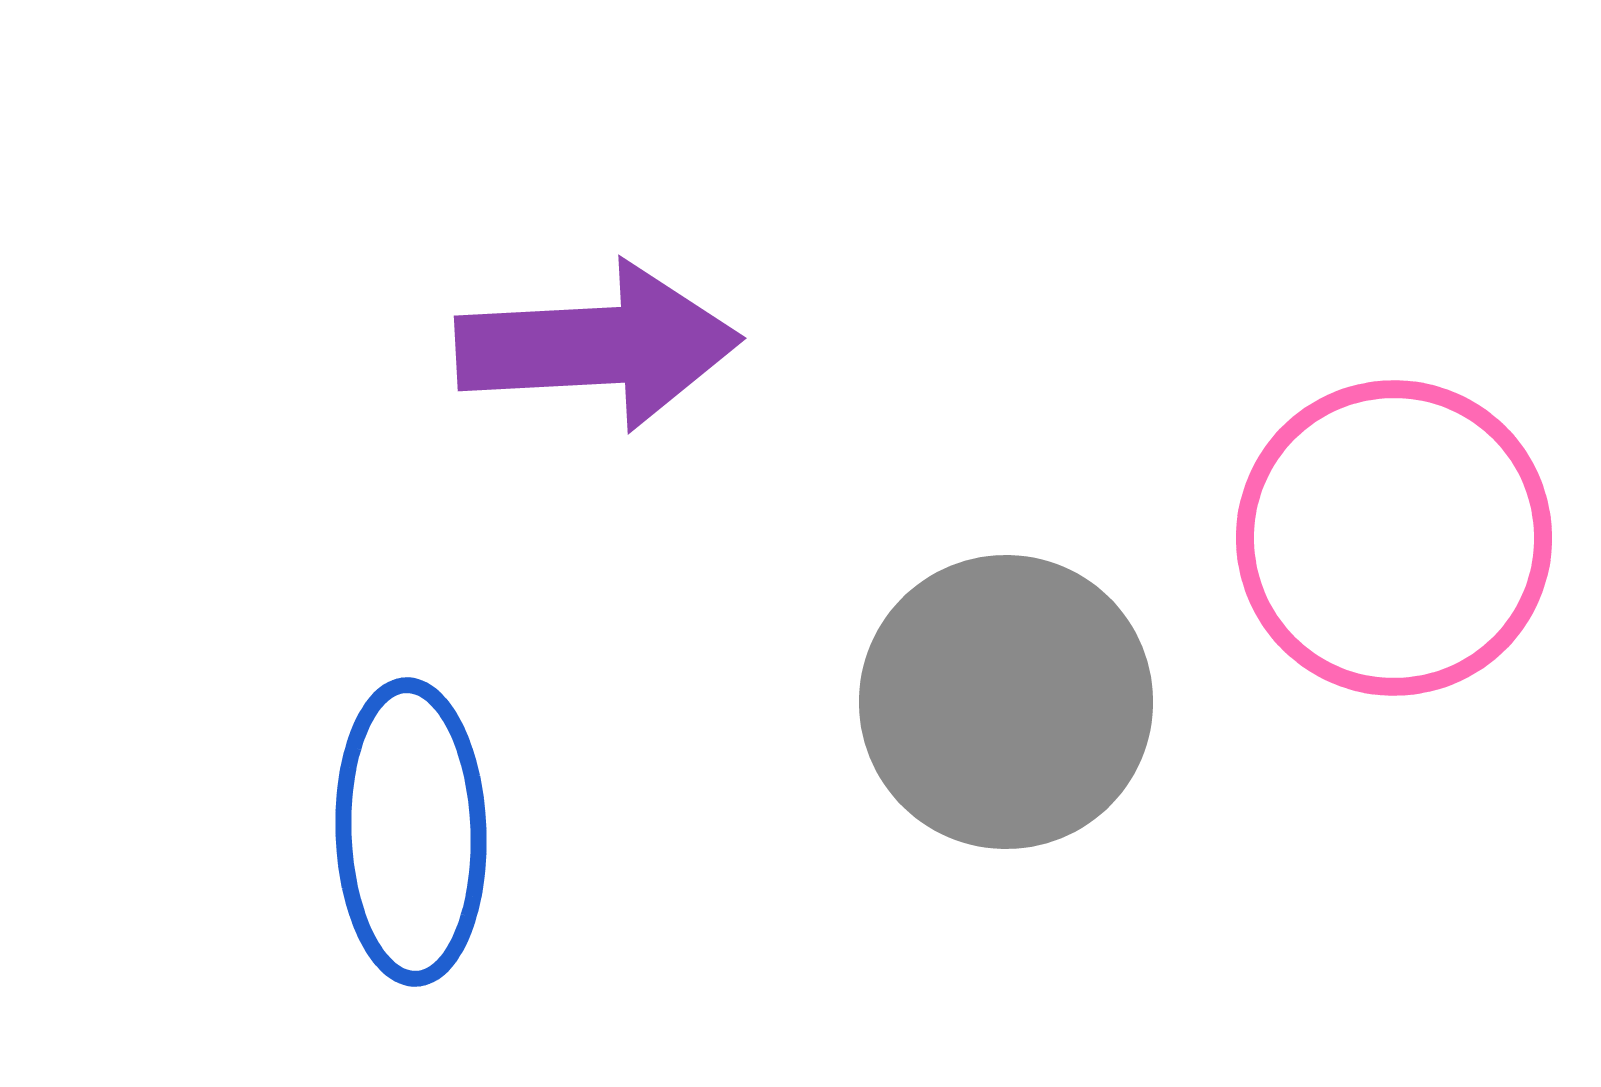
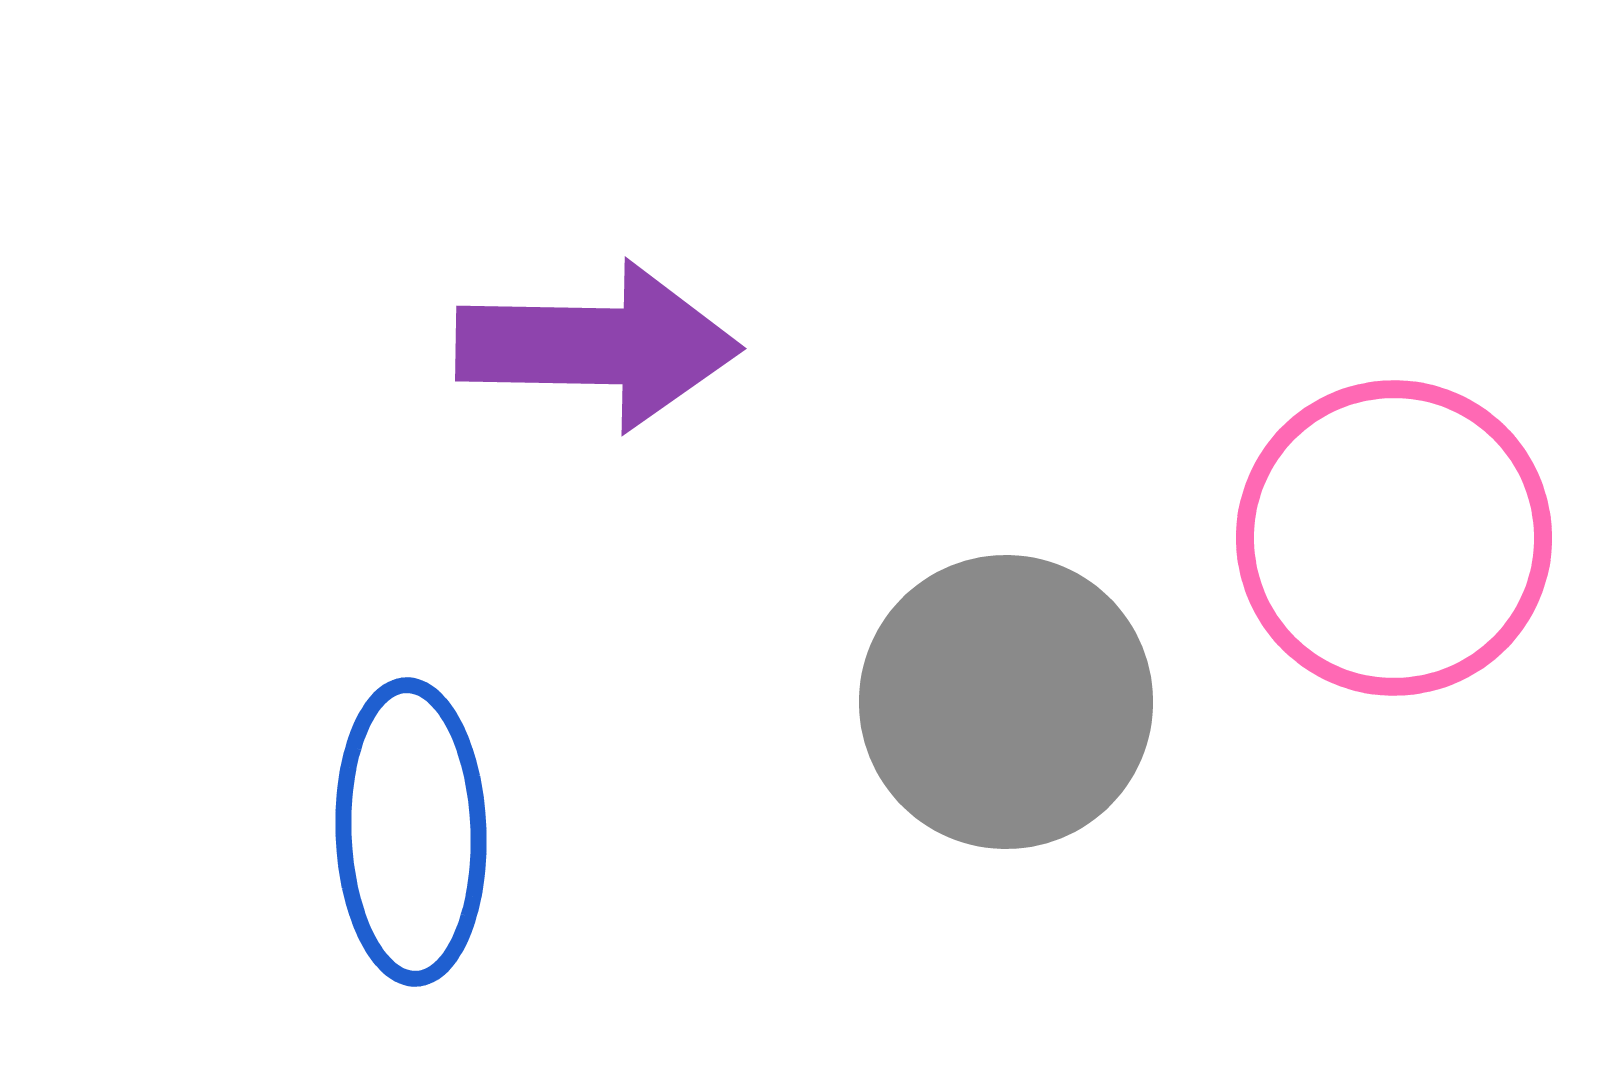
purple arrow: rotated 4 degrees clockwise
